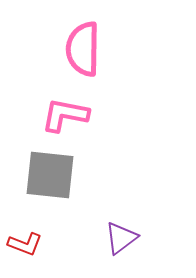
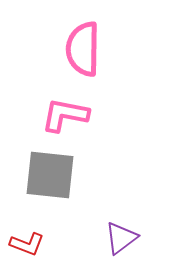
red L-shape: moved 2 px right
